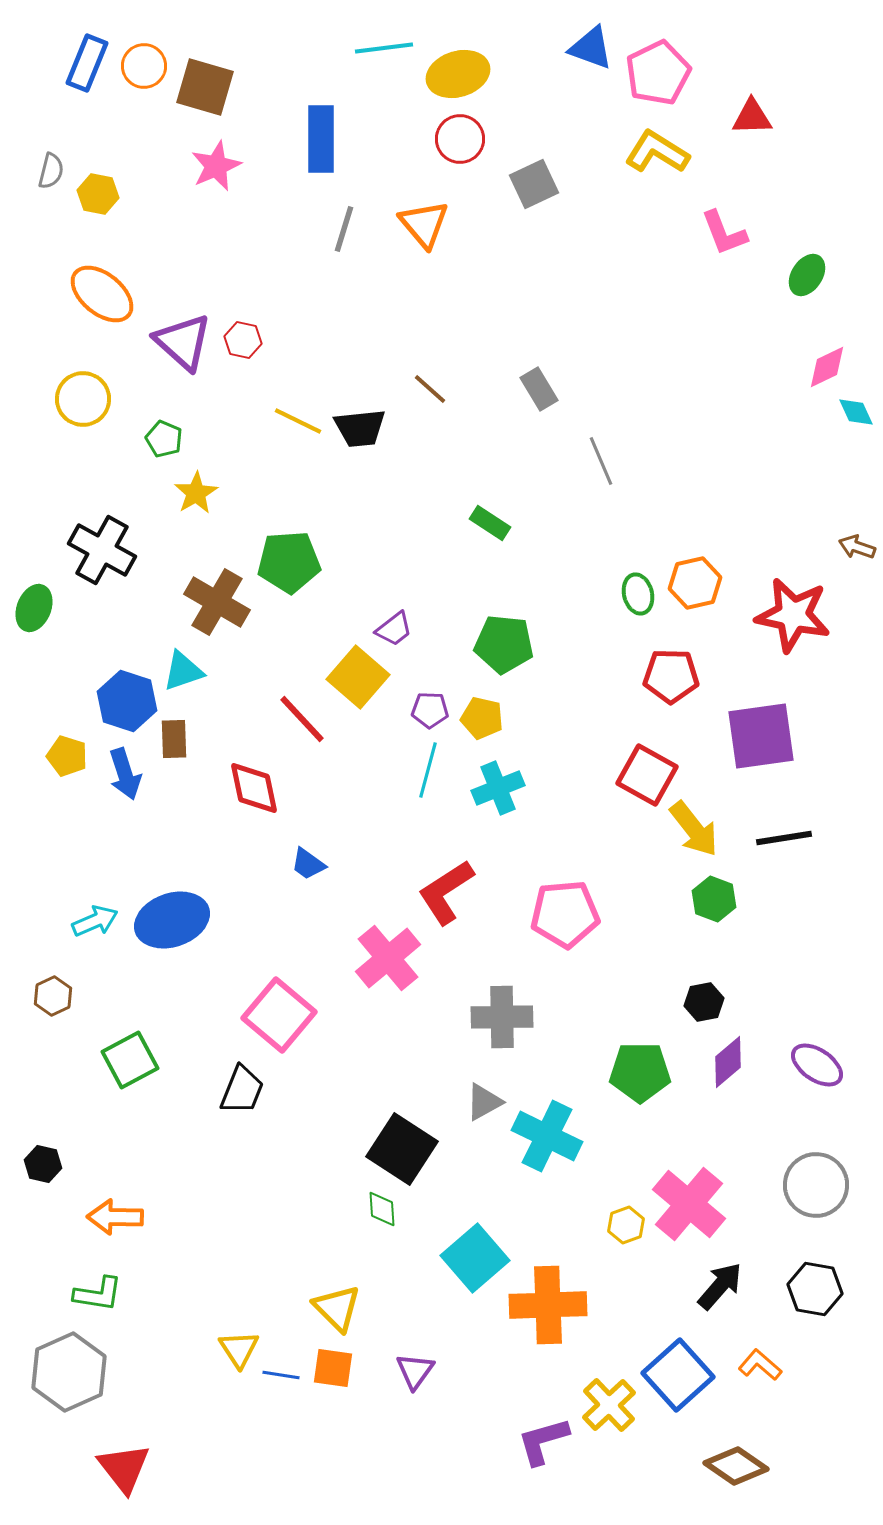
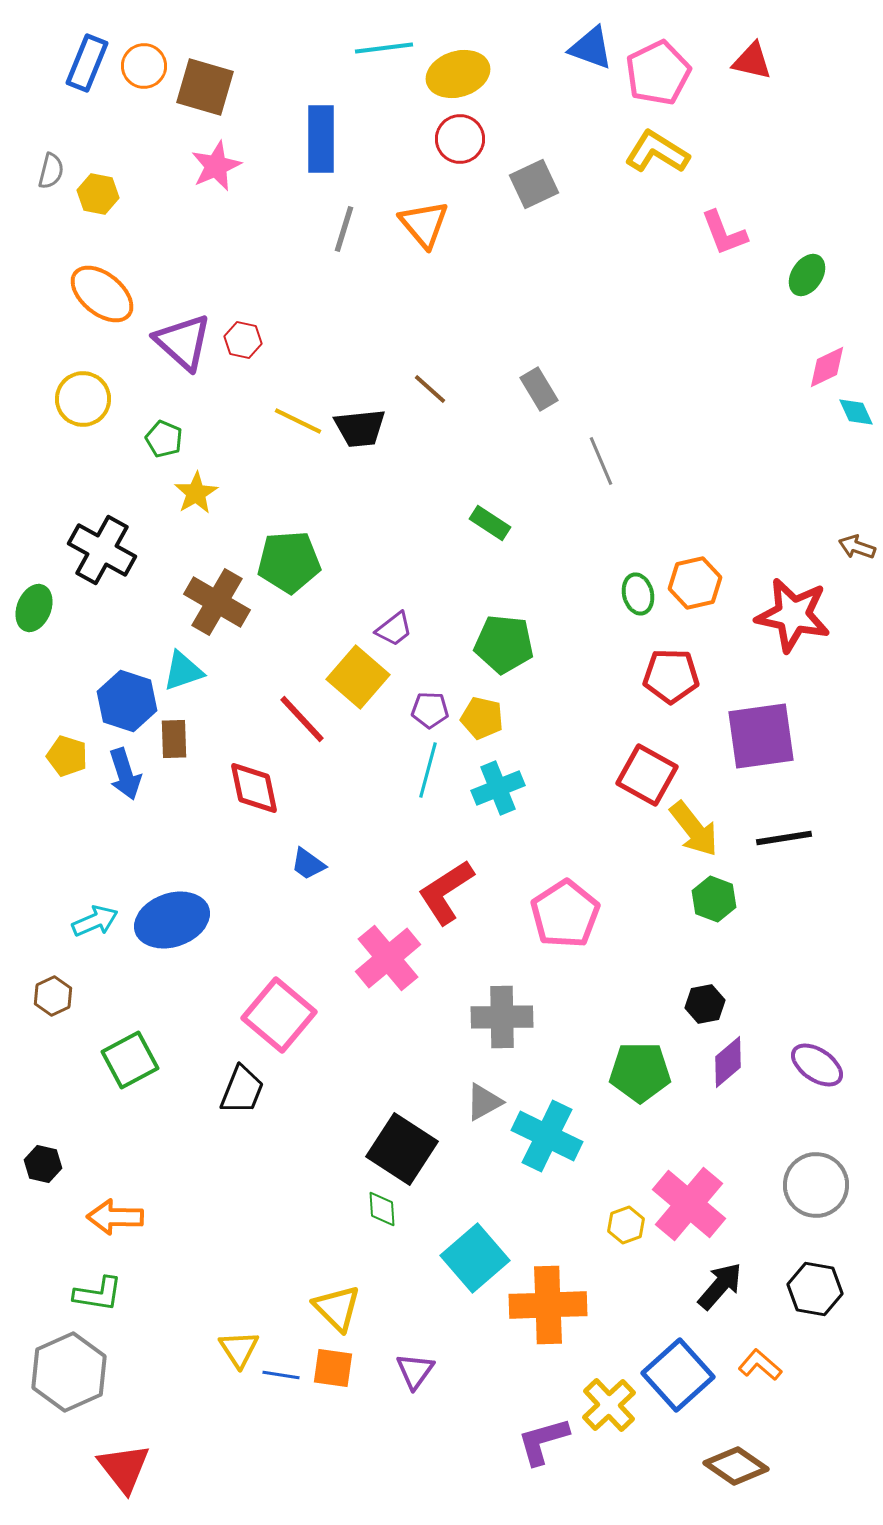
red triangle at (752, 117): moved 56 px up; rotated 15 degrees clockwise
pink pentagon at (565, 914): rotated 28 degrees counterclockwise
black hexagon at (704, 1002): moved 1 px right, 2 px down
